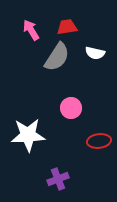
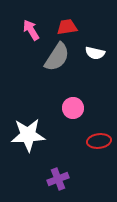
pink circle: moved 2 px right
